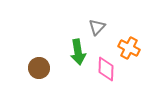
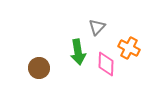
pink diamond: moved 5 px up
